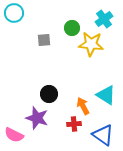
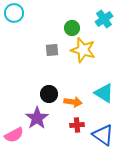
gray square: moved 8 px right, 10 px down
yellow star: moved 8 px left, 6 px down; rotated 10 degrees clockwise
cyan triangle: moved 2 px left, 2 px up
orange arrow: moved 10 px left, 4 px up; rotated 126 degrees clockwise
purple star: rotated 20 degrees clockwise
red cross: moved 3 px right, 1 px down
pink semicircle: rotated 54 degrees counterclockwise
